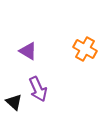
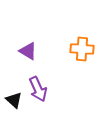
orange cross: moved 3 px left; rotated 25 degrees counterclockwise
black triangle: moved 2 px up
